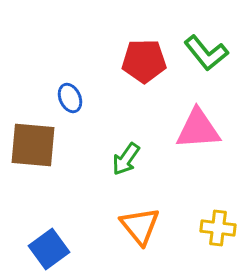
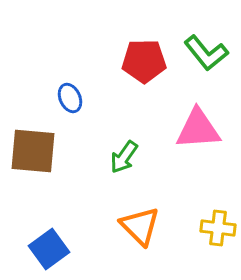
brown square: moved 6 px down
green arrow: moved 2 px left, 2 px up
orange triangle: rotated 6 degrees counterclockwise
